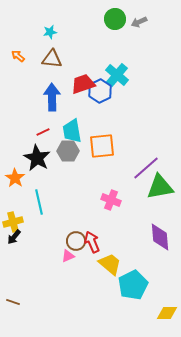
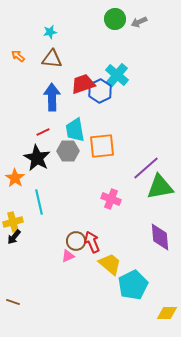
cyan trapezoid: moved 3 px right, 1 px up
pink cross: moved 1 px up
